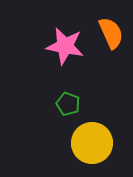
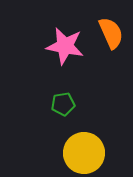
green pentagon: moved 5 px left; rotated 30 degrees counterclockwise
yellow circle: moved 8 px left, 10 px down
